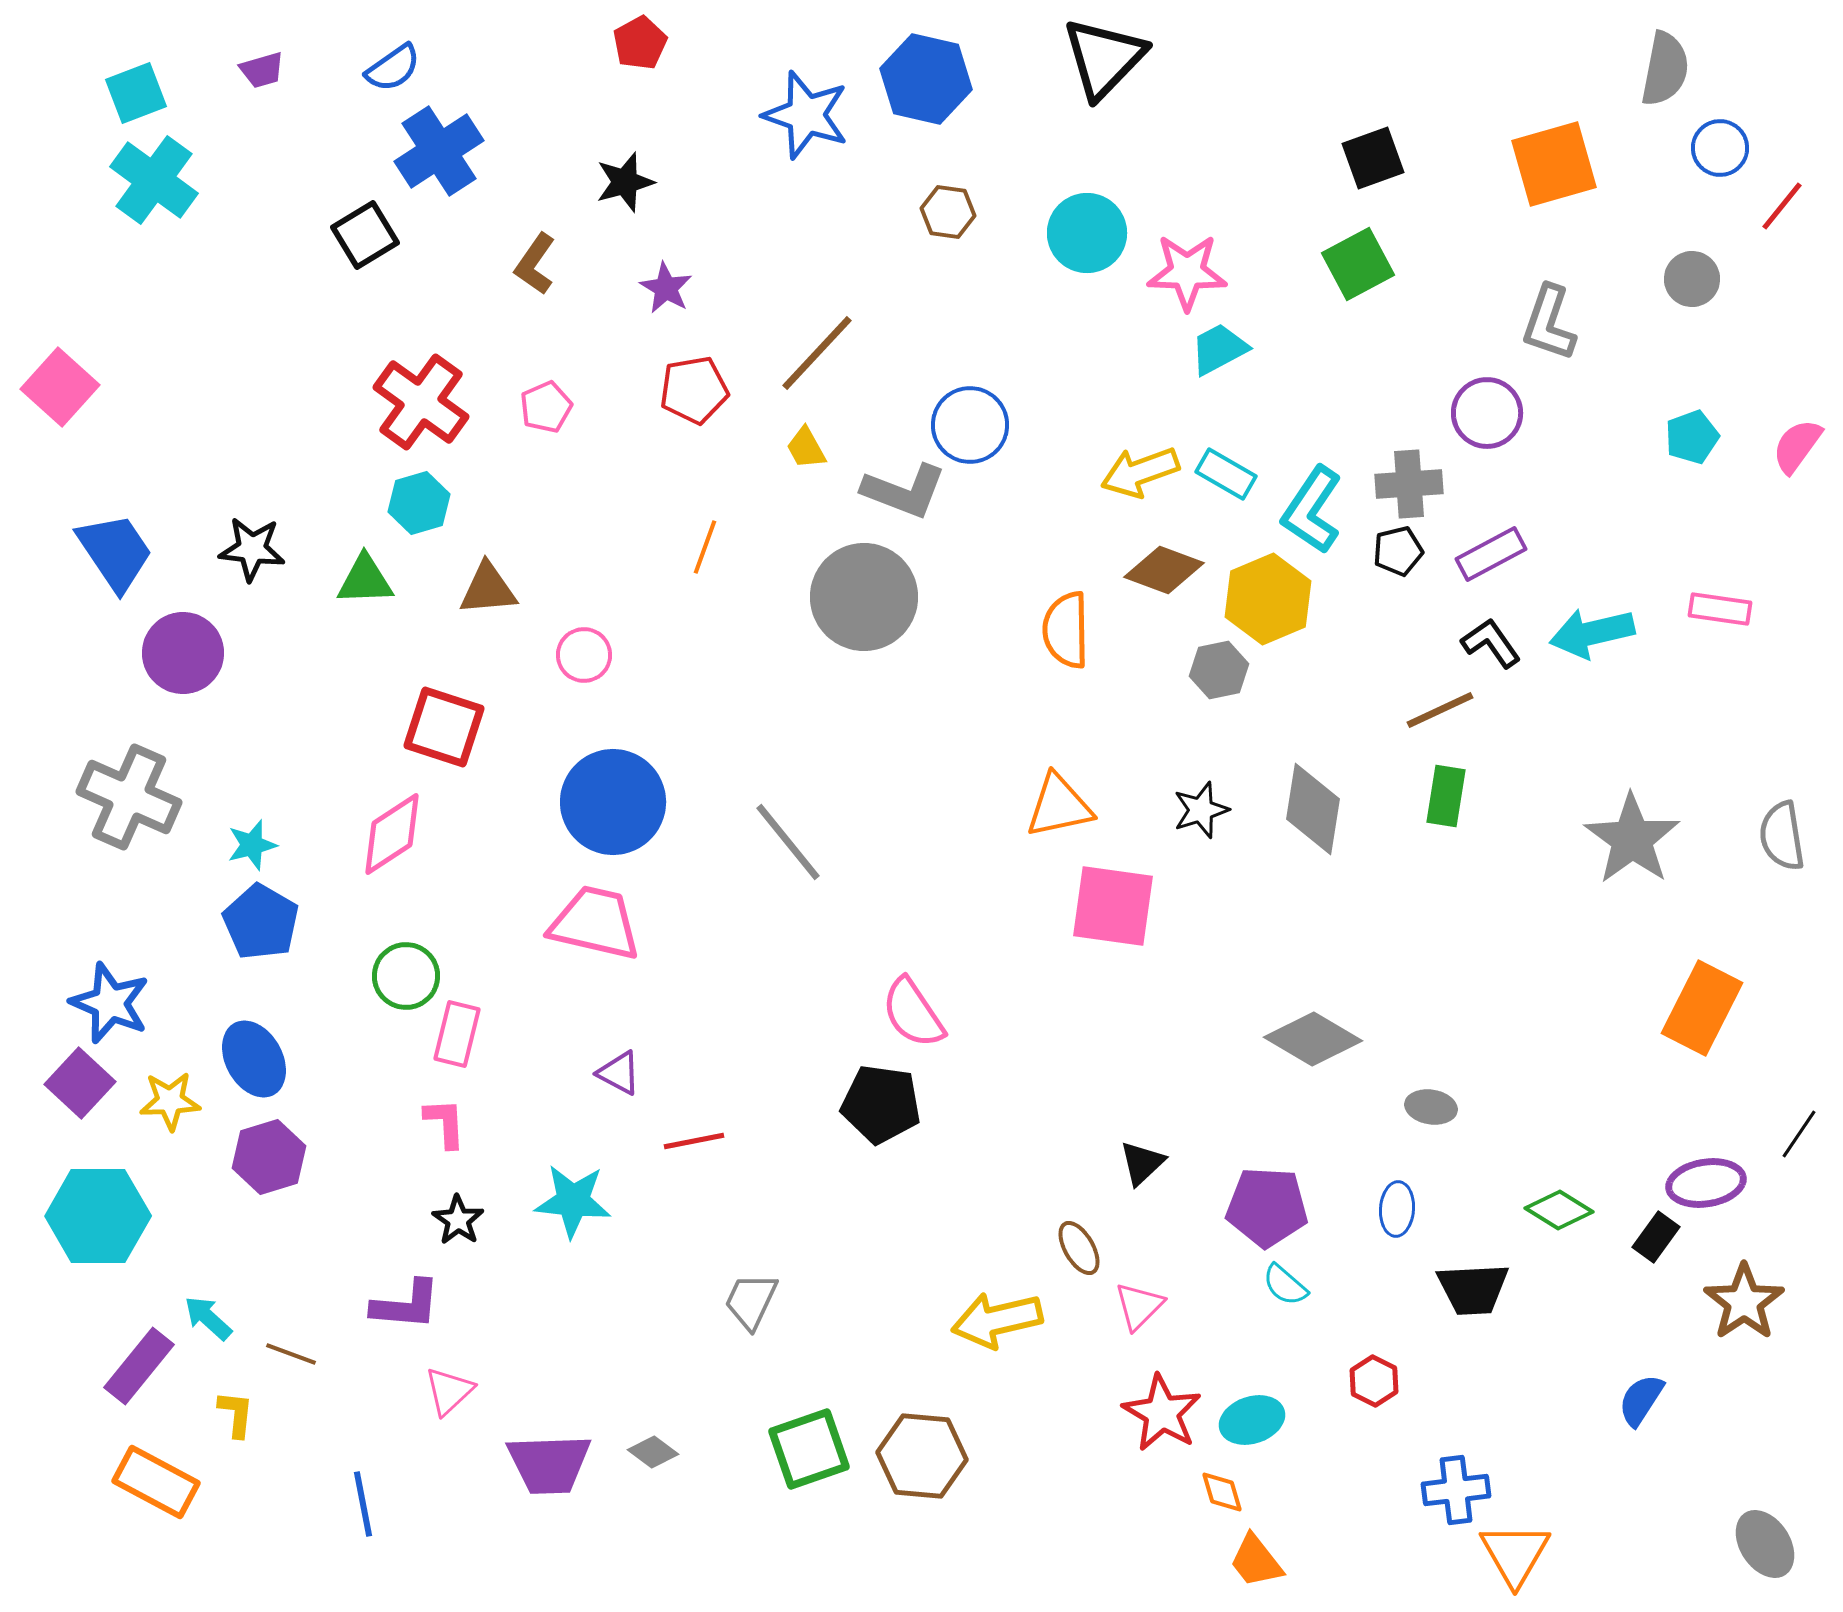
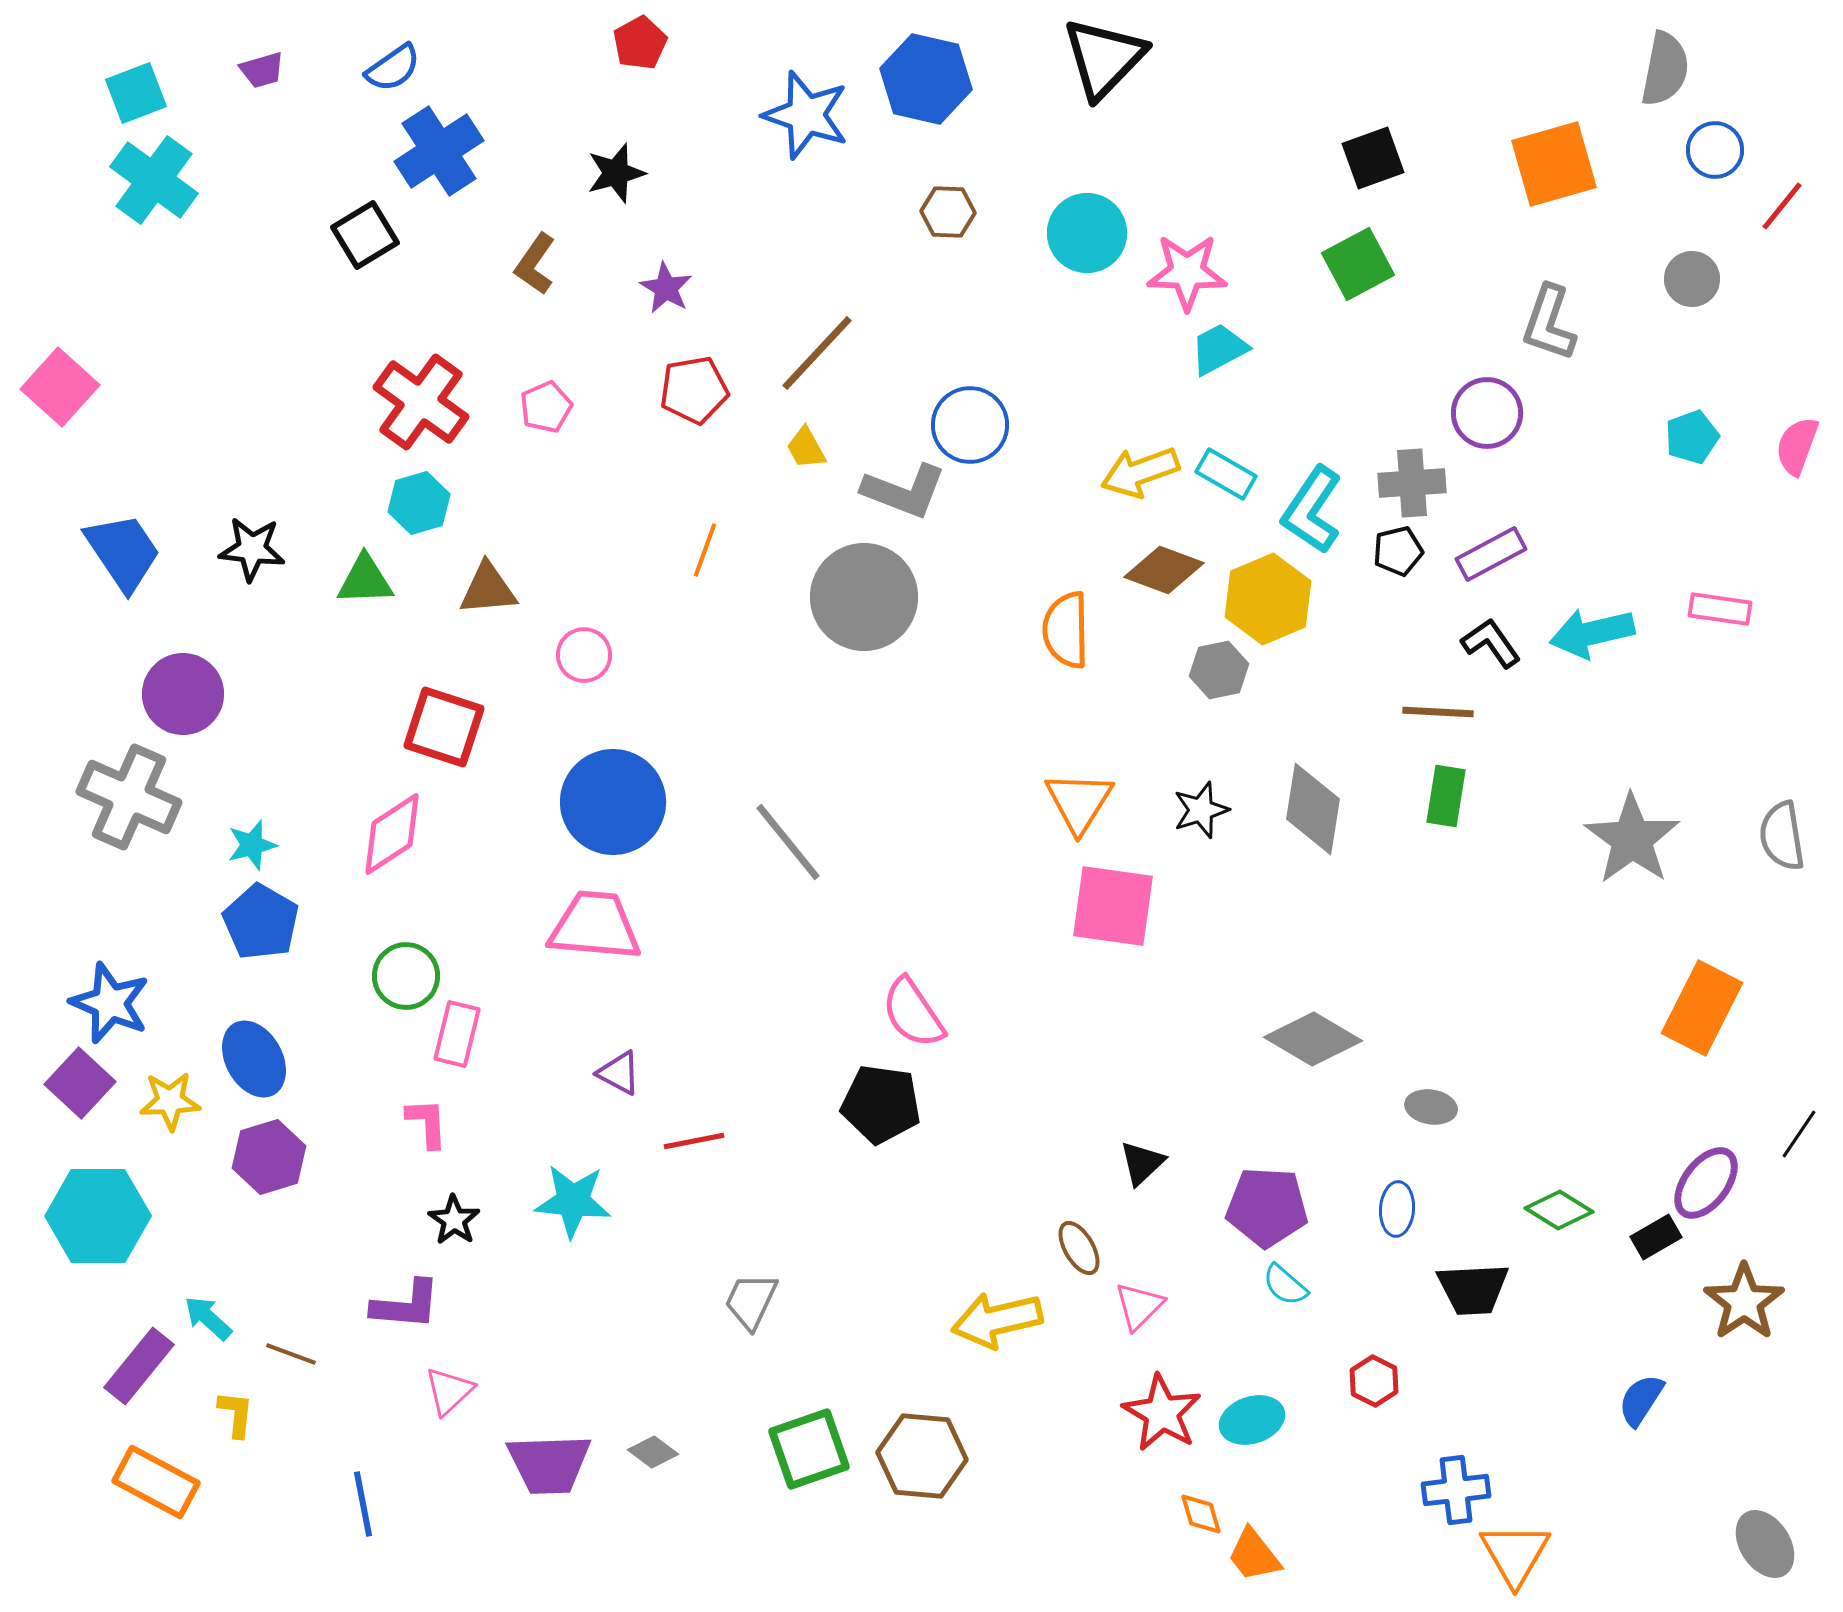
blue circle at (1720, 148): moved 5 px left, 2 px down
black star at (625, 182): moved 9 px left, 9 px up
brown hexagon at (948, 212): rotated 6 degrees counterclockwise
pink semicircle at (1797, 446): rotated 16 degrees counterclockwise
gray cross at (1409, 484): moved 3 px right, 1 px up
orange line at (705, 547): moved 3 px down
blue trapezoid at (115, 552): moved 8 px right
purple circle at (183, 653): moved 41 px down
brown line at (1440, 710): moved 2 px left, 2 px down; rotated 28 degrees clockwise
orange triangle at (1059, 806): moved 20 px right, 4 px up; rotated 46 degrees counterclockwise
pink trapezoid at (595, 923): moved 3 px down; rotated 8 degrees counterclockwise
pink L-shape at (445, 1123): moved 18 px left
purple ellipse at (1706, 1183): rotated 44 degrees counterclockwise
black star at (458, 1220): moved 4 px left
black rectangle at (1656, 1237): rotated 24 degrees clockwise
orange diamond at (1222, 1492): moved 21 px left, 22 px down
orange trapezoid at (1256, 1561): moved 2 px left, 6 px up
